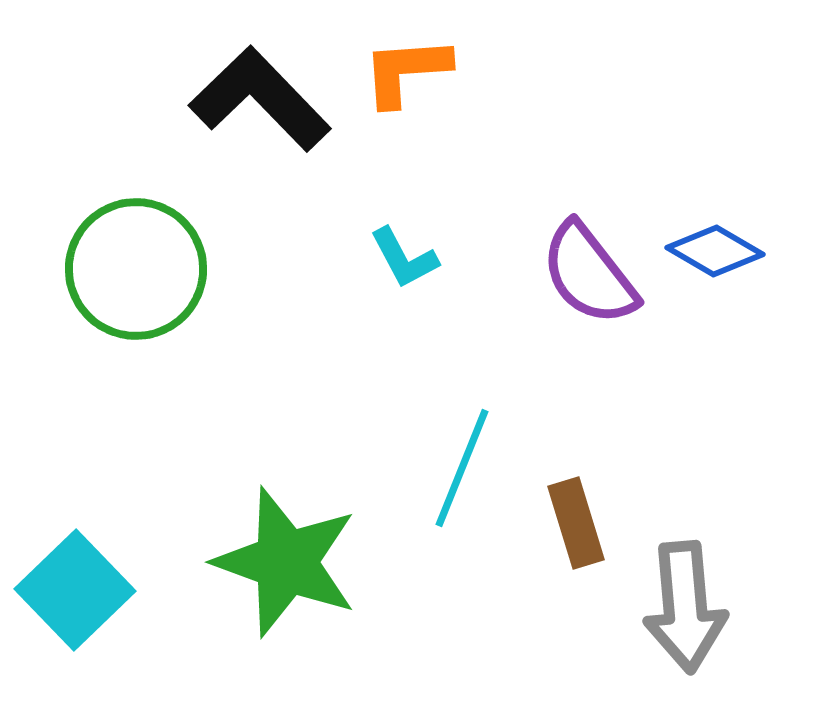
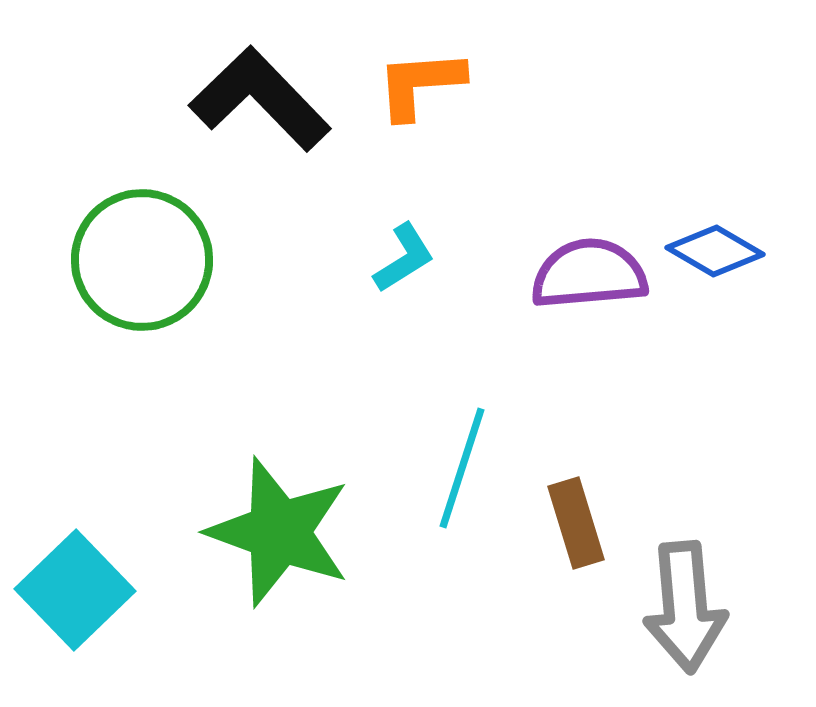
orange L-shape: moved 14 px right, 13 px down
cyan L-shape: rotated 94 degrees counterclockwise
green circle: moved 6 px right, 9 px up
purple semicircle: rotated 123 degrees clockwise
cyan line: rotated 4 degrees counterclockwise
green star: moved 7 px left, 30 px up
